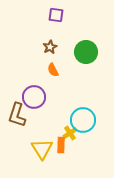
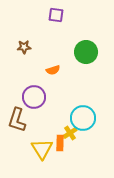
brown star: moved 26 px left; rotated 24 degrees clockwise
orange semicircle: rotated 80 degrees counterclockwise
brown L-shape: moved 5 px down
cyan circle: moved 2 px up
orange rectangle: moved 1 px left, 2 px up
